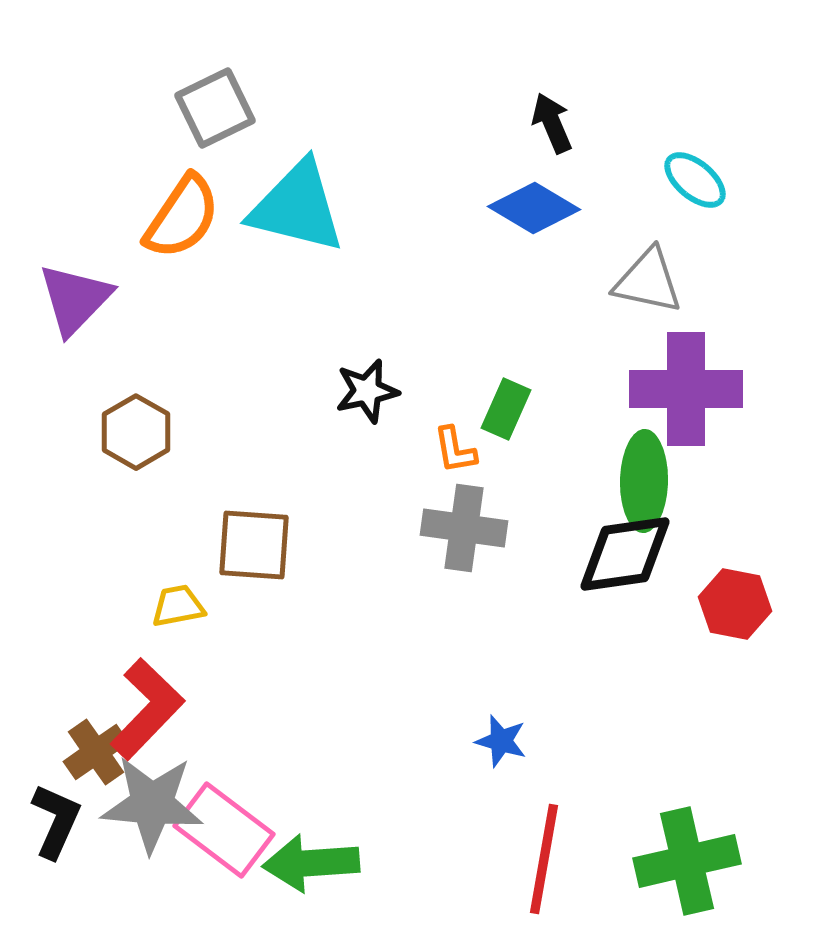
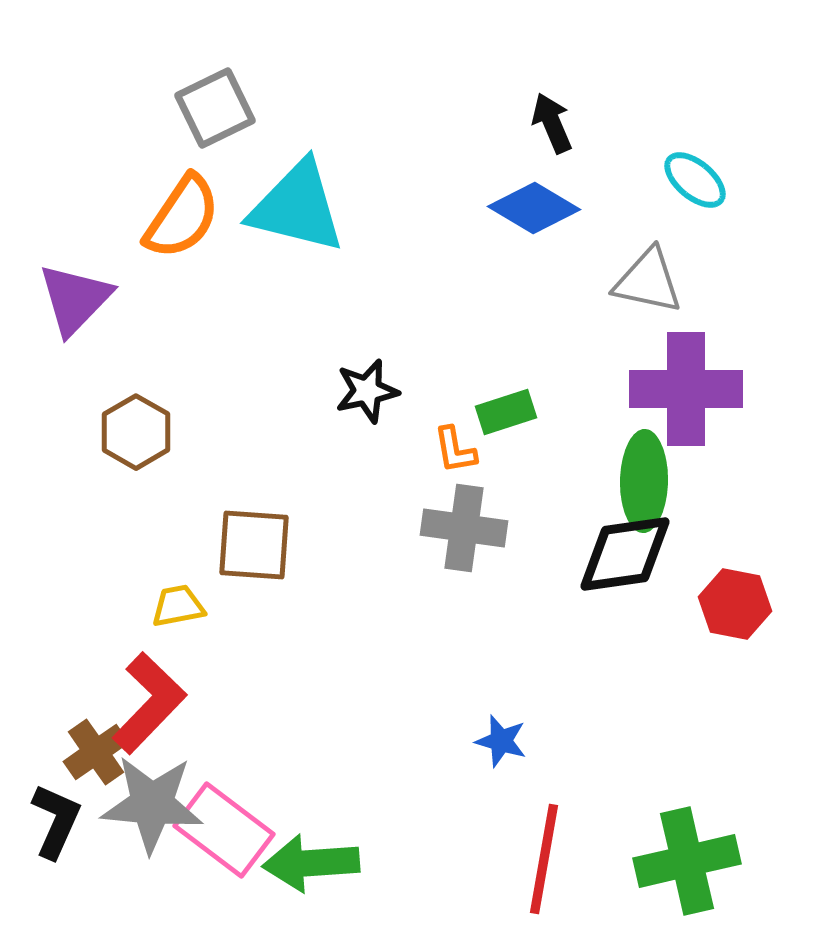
green rectangle: moved 3 px down; rotated 48 degrees clockwise
red L-shape: moved 2 px right, 6 px up
